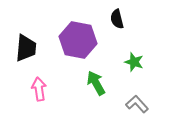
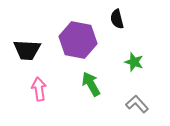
black trapezoid: moved 1 px right, 2 px down; rotated 88 degrees clockwise
green arrow: moved 5 px left, 1 px down
